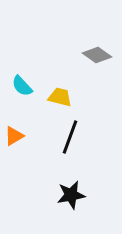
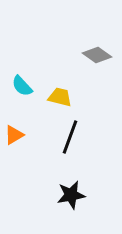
orange triangle: moved 1 px up
